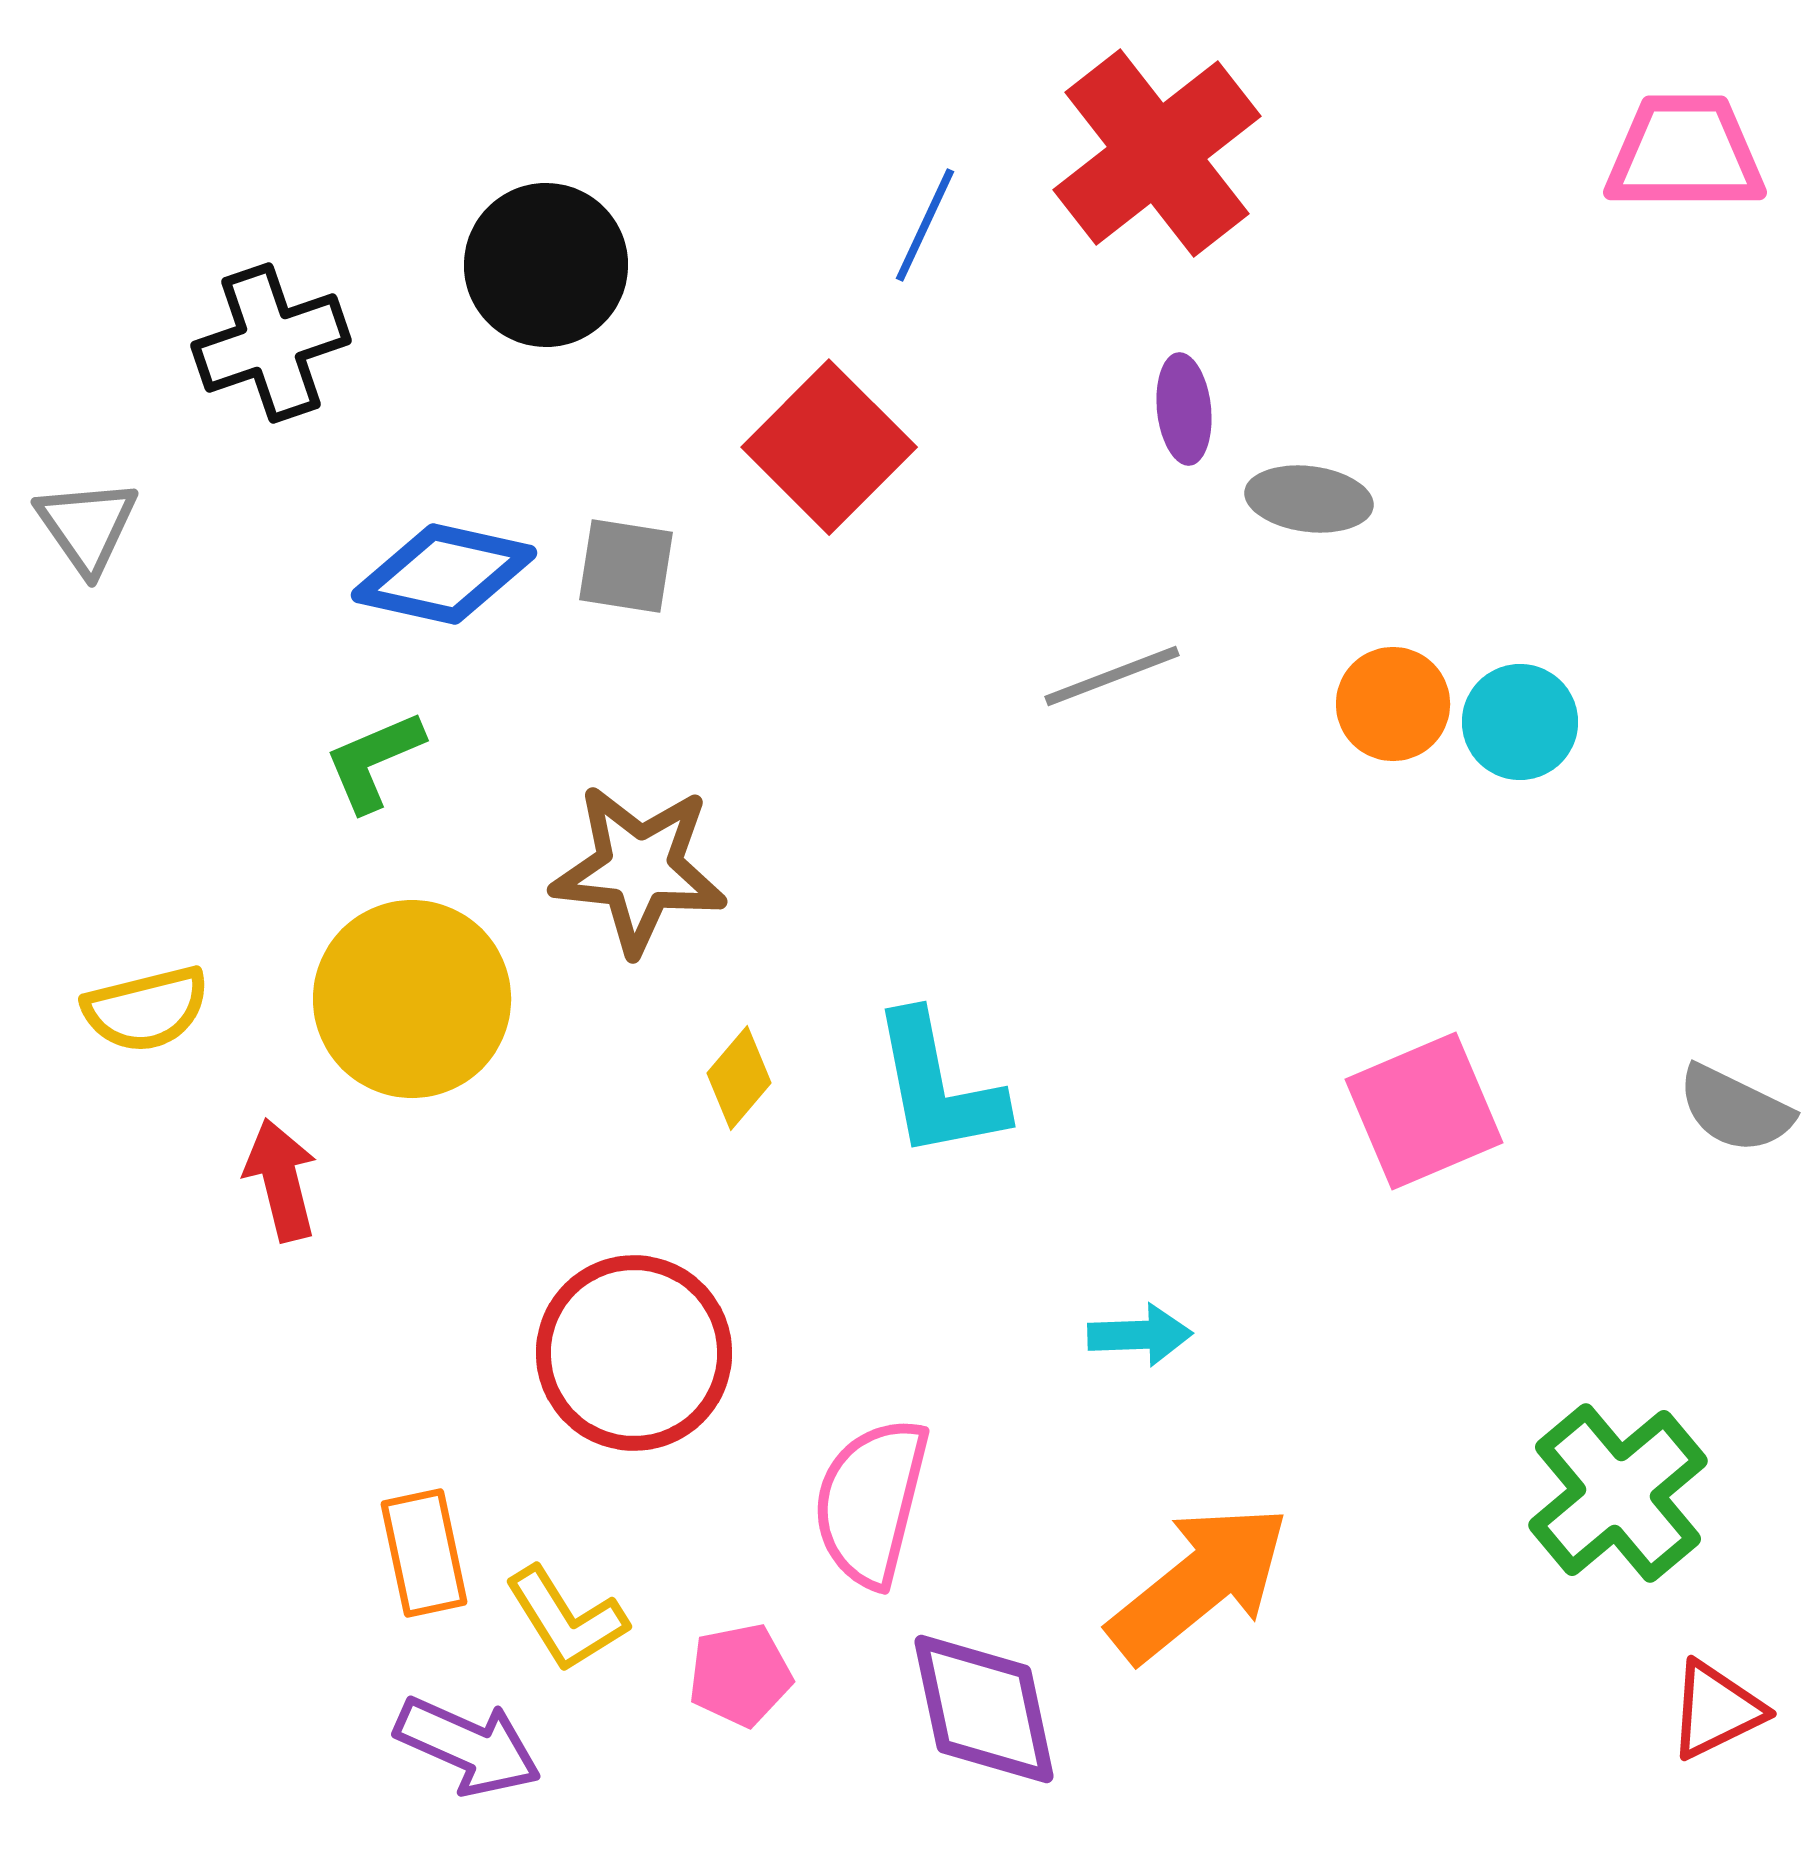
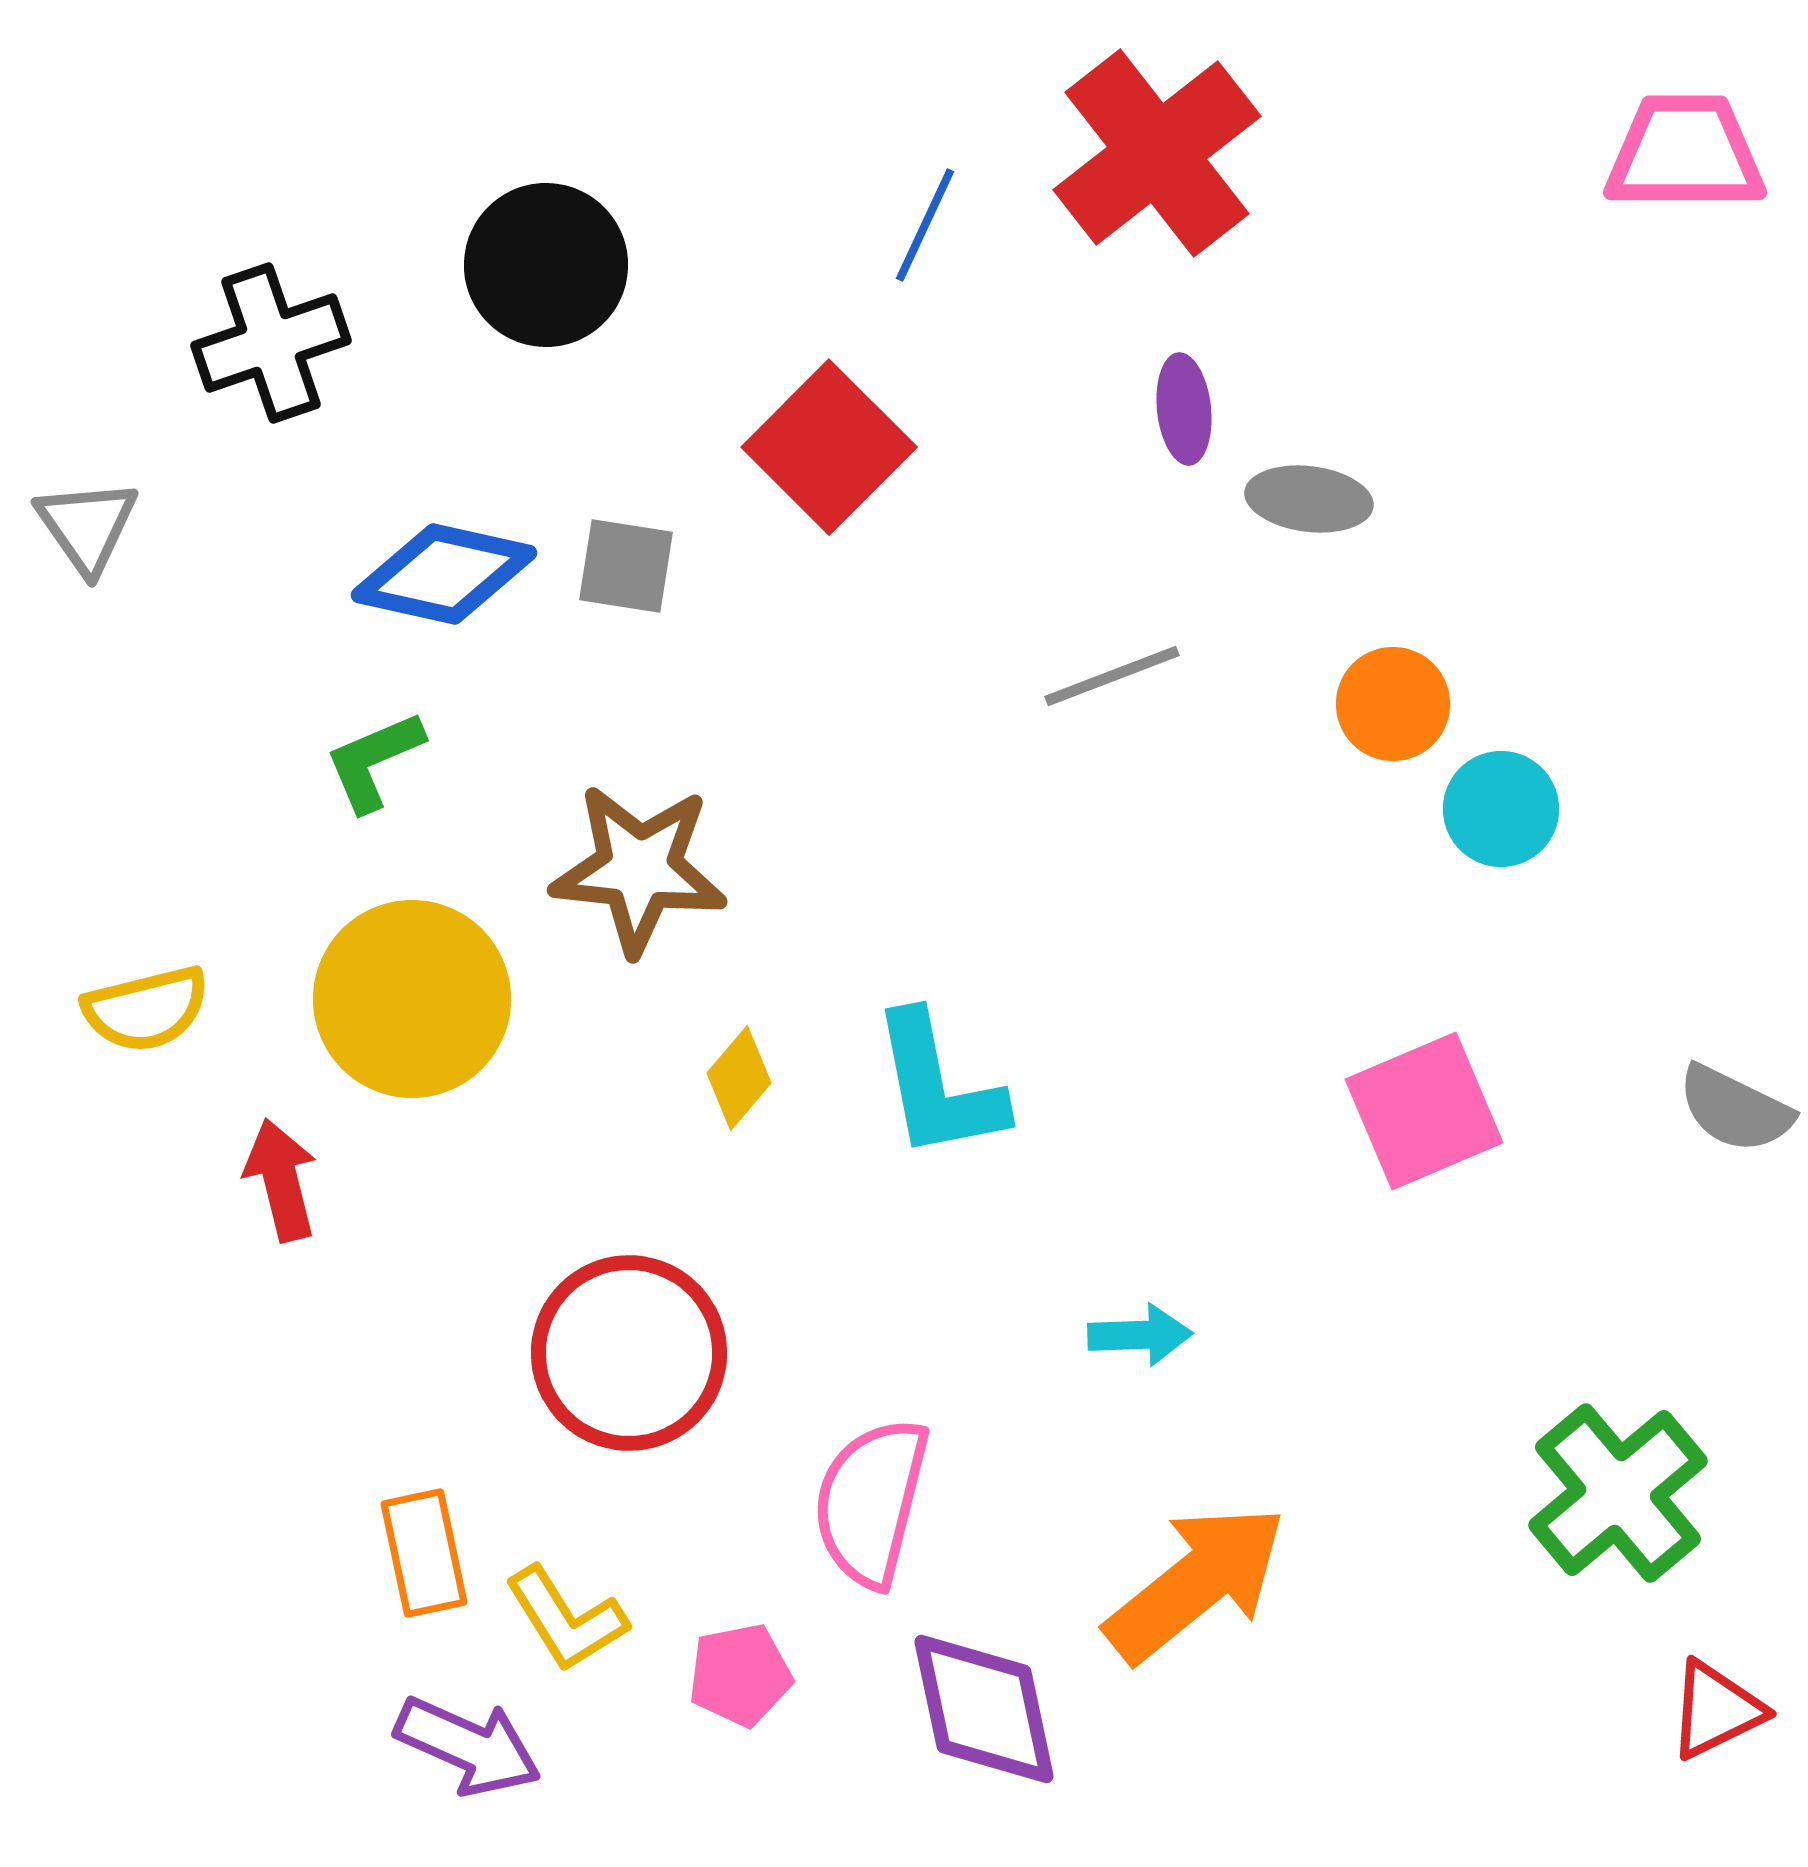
cyan circle: moved 19 px left, 87 px down
red circle: moved 5 px left
orange arrow: moved 3 px left
